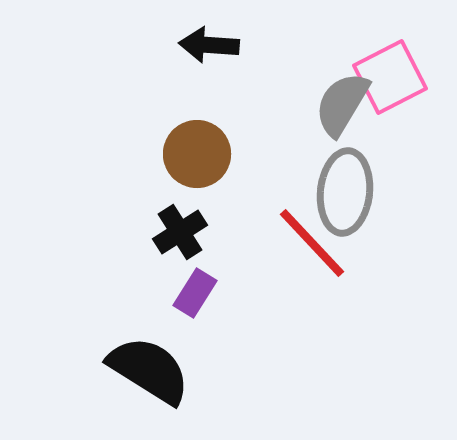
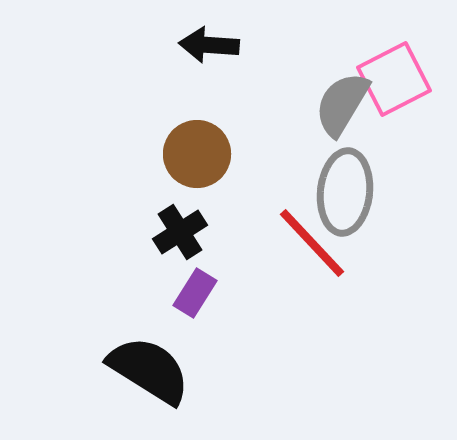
pink square: moved 4 px right, 2 px down
